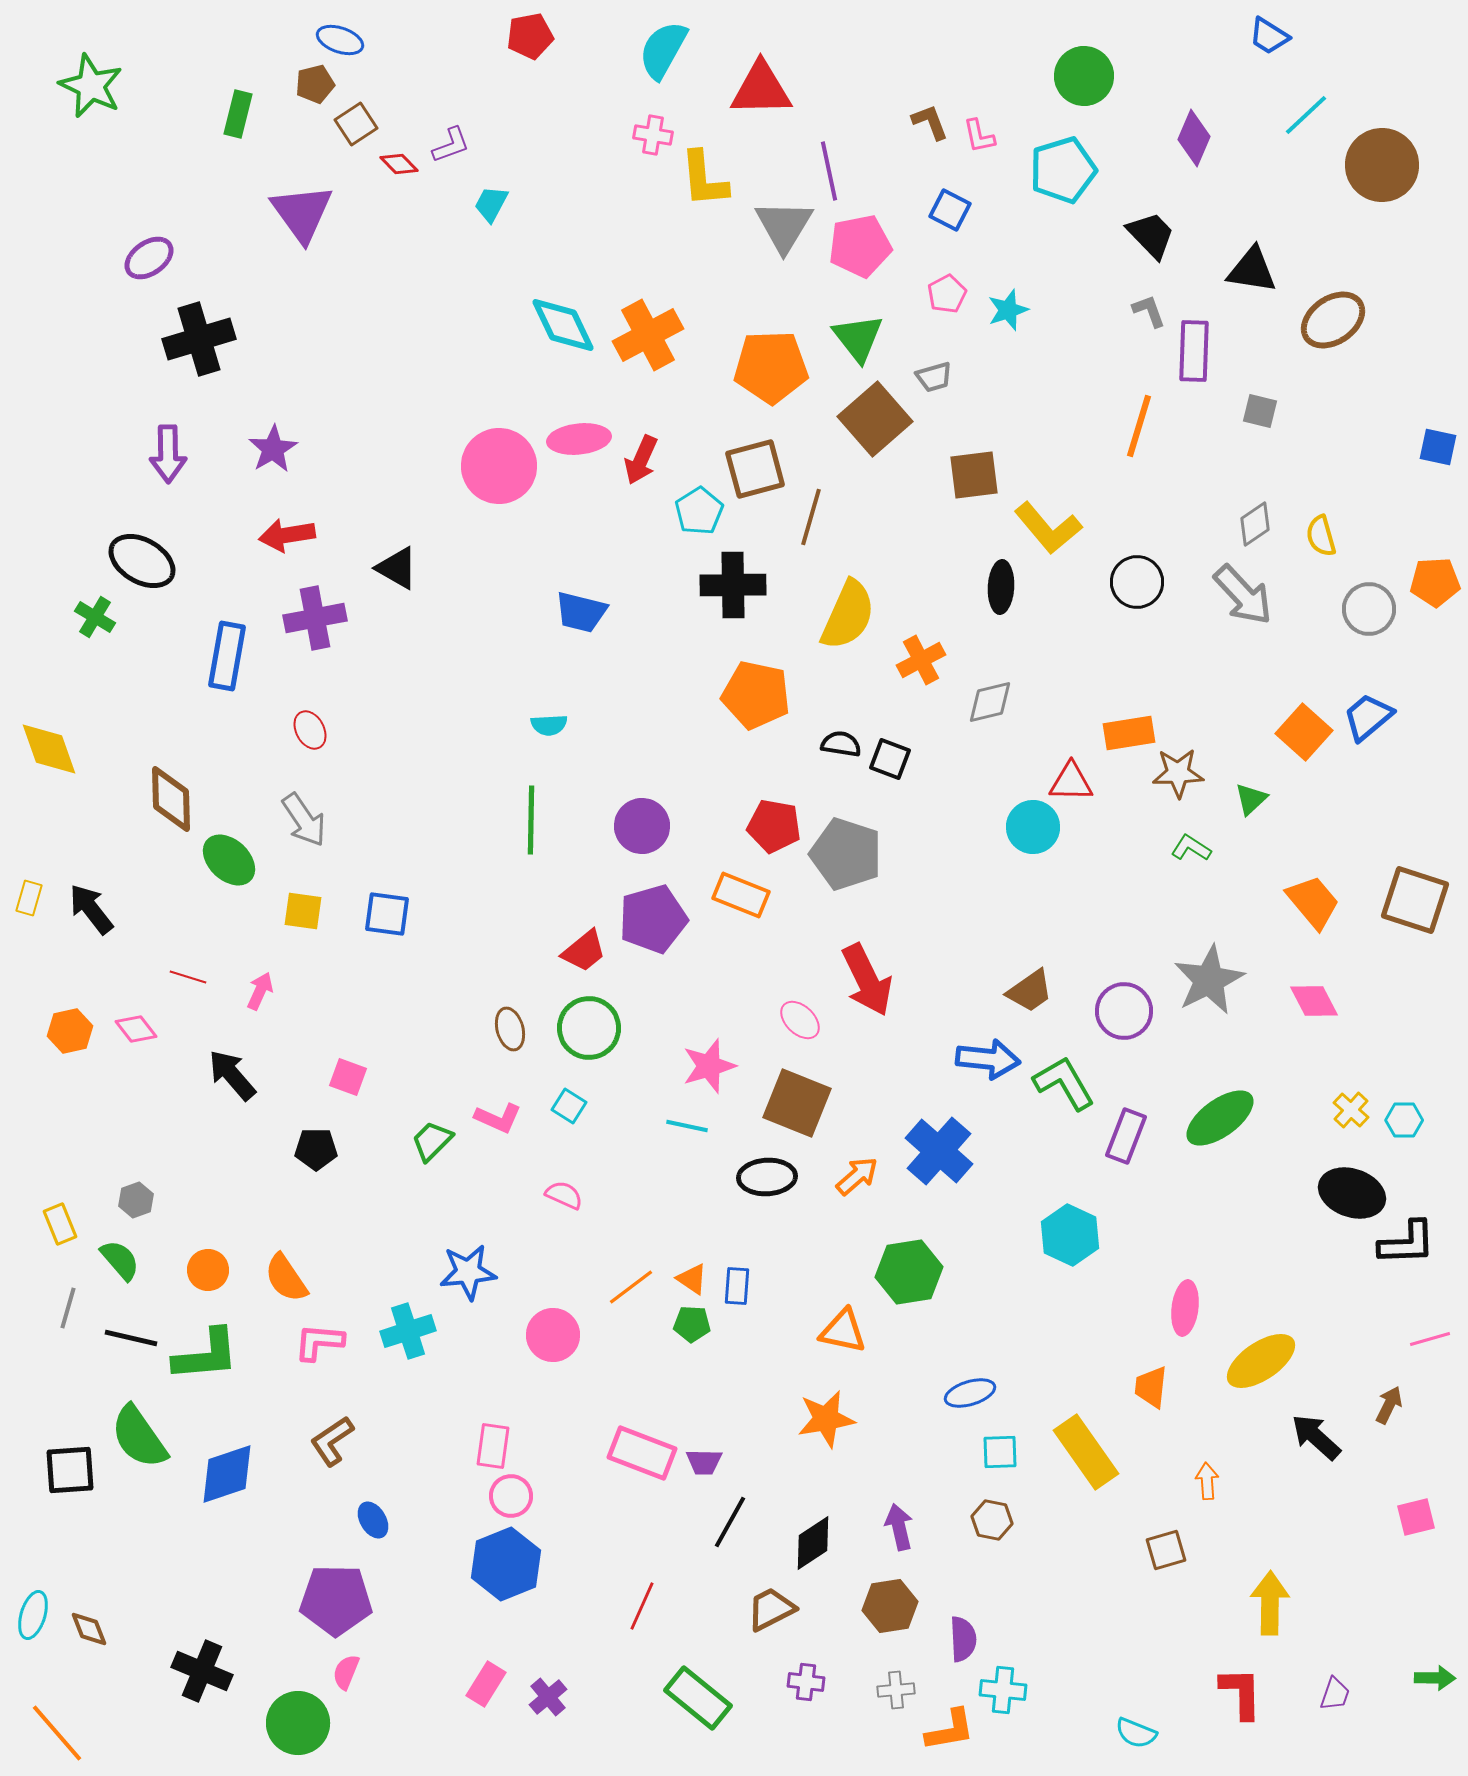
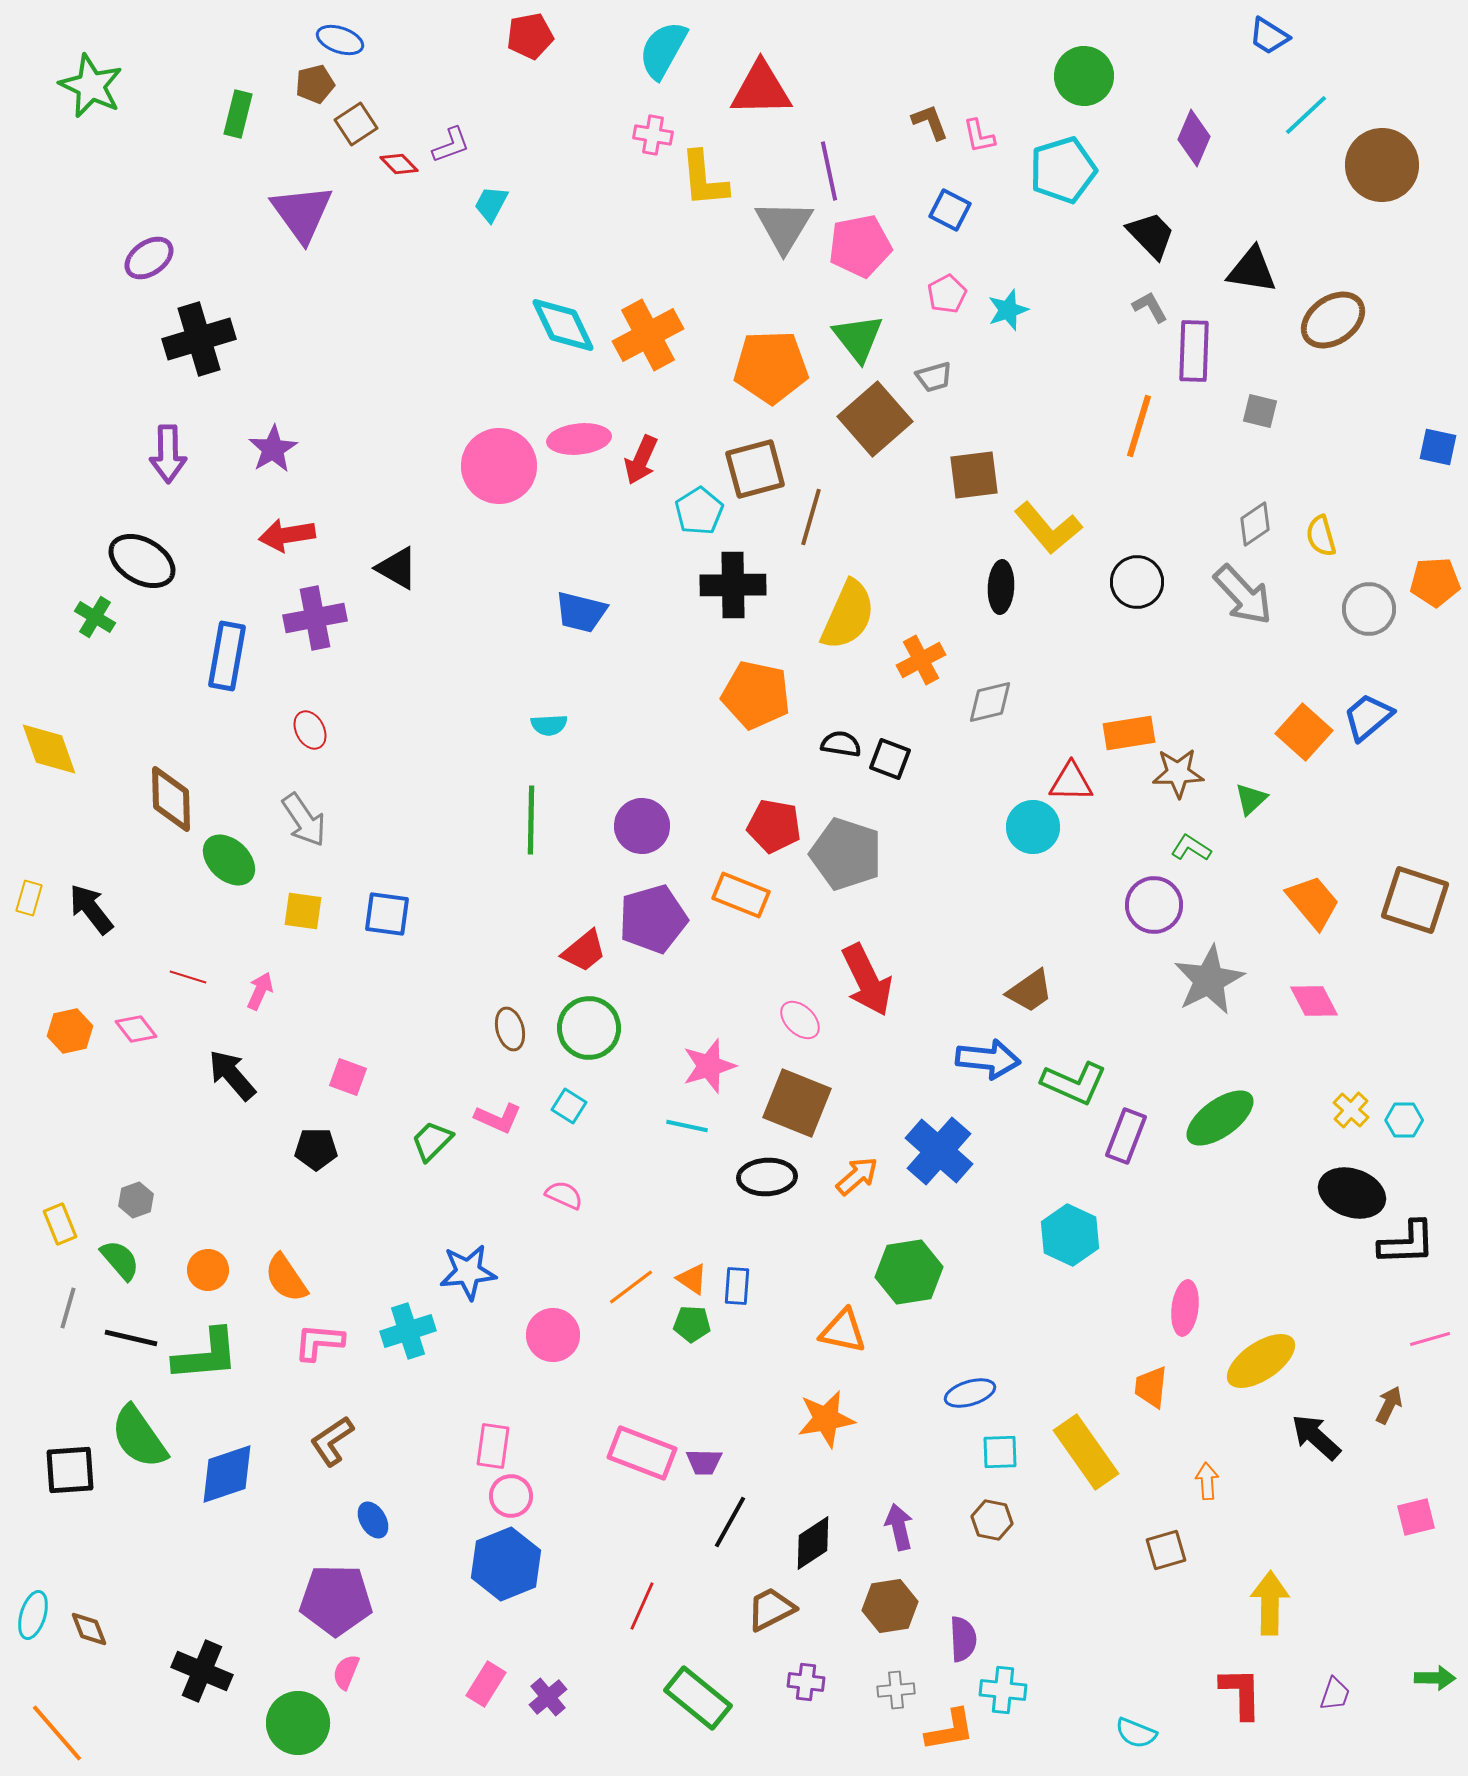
gray L-shape at (1149, 311): moved 1 px right, 4 px up; rotated 9 degrees counterclockwise
purple circle at (1124, 1011): moved 30 px right, 106 px up
green L-shape at (1064, 1083): moved 10 px right; rotated 144 degrees clockwise
